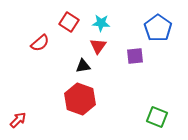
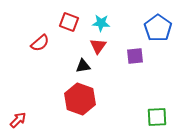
red square: rotated 12 degrees counterclockwise
green square: rotated 25 degrees counterclockwise
